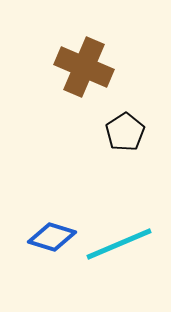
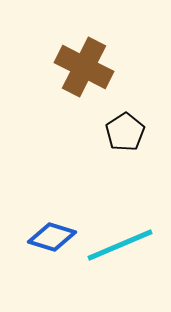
brown cross: rotated 4 degrees clockwise
cyan line: moved 1 px right, 1 px down
